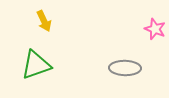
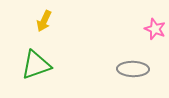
yellow arrow: rotated 50 degrees clockwise
gray ellipse: moved 8 px right, 1 px down
